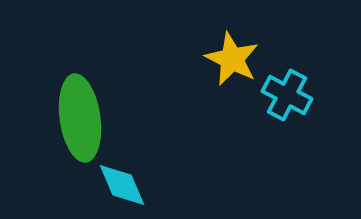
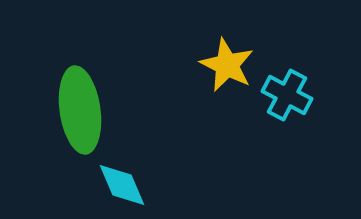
yellow star: moved 5 px left, 6 px down
green ellipse: moved 8 px up
